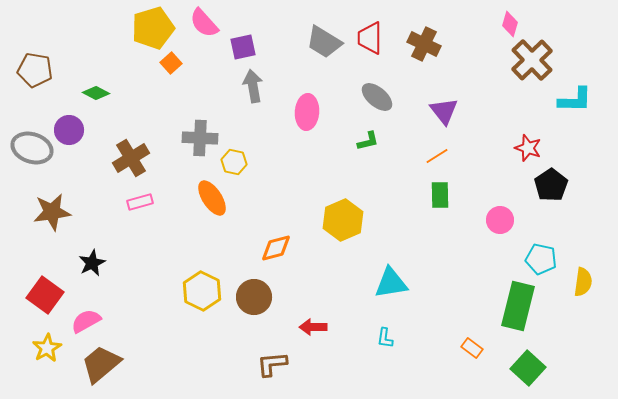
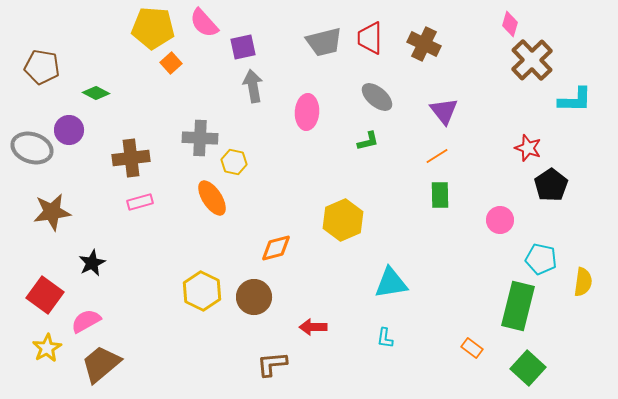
yellow pentagon at (153, 28): rotated 21 degrees clockwise
gray trapezoid at (324, 42): rotated 45 degrees counterclockwise
brown pentagon at (35, 70): moved 7 px right, 3 px up
brown cross at (131, 158): rotated 24 degrees clockwise
